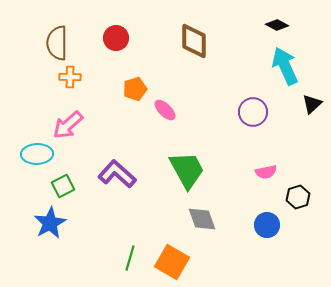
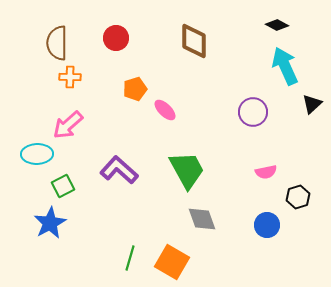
purple L-shape: moved 2 px right, 4 px up
